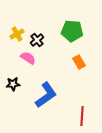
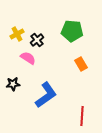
orange rectangle: moved 2 px right, 2 px down
